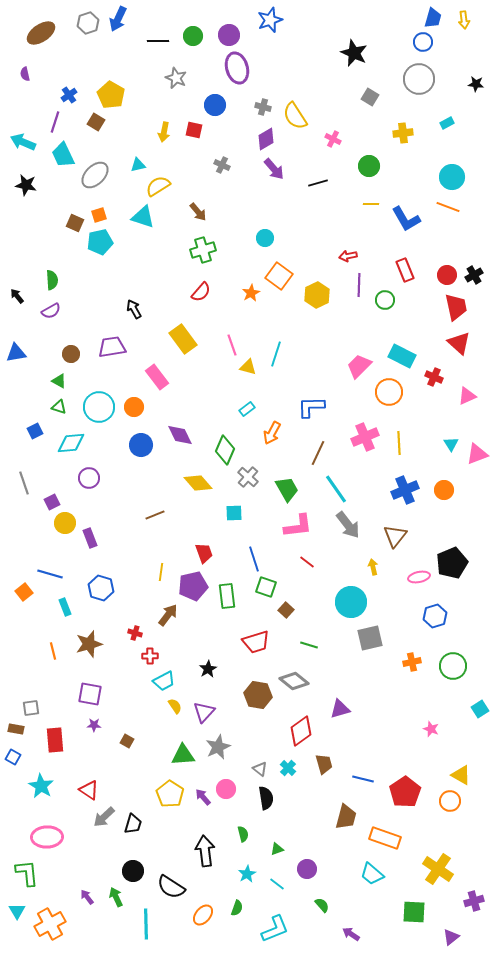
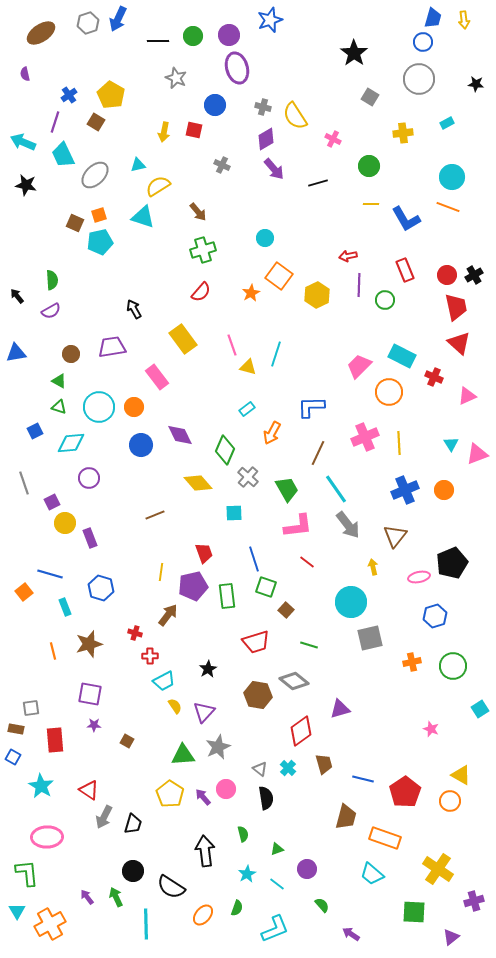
black star at (354, 53): rotated 12 degrees clockwise
gray arrow at (104, 817): rotated 20 degrees counterclockwise
